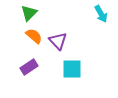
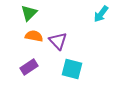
cyan arrow: rotated 66 degrees clockwise
orange semicircle: rotated 30 degrees counterclockwise
cyan square: rotated 15 degrees clockwise
